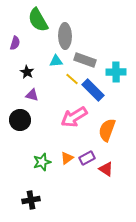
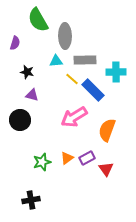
gray rectangle: rotated 20 degrees counterclockwise
black star: rotated 16 degrees counterclockwise
red triangle: rotated 21 degrees clockwise
